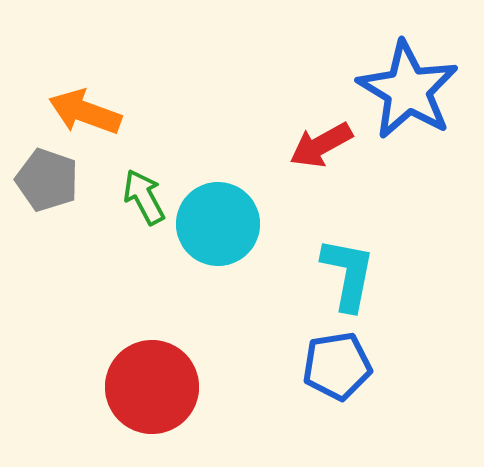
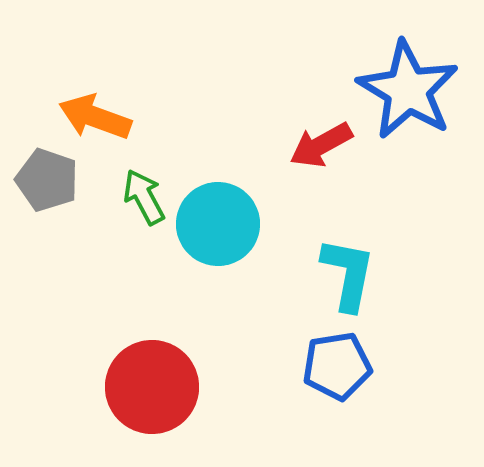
orange arrow: moved 10 px right, 5 px down
